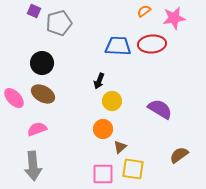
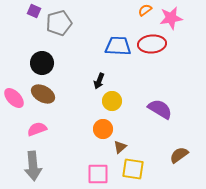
orange semicircle: moved 1 px right, 1 px up
pink star: moved 3 px left
pink square: moved 5 px left
